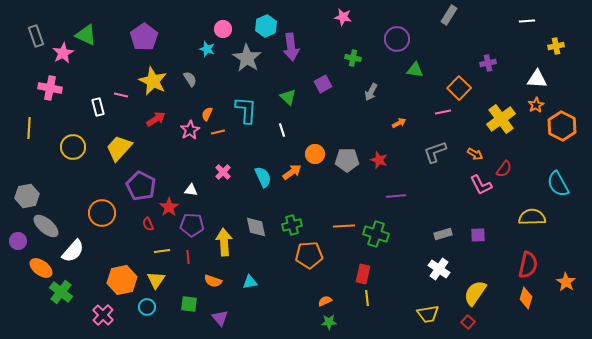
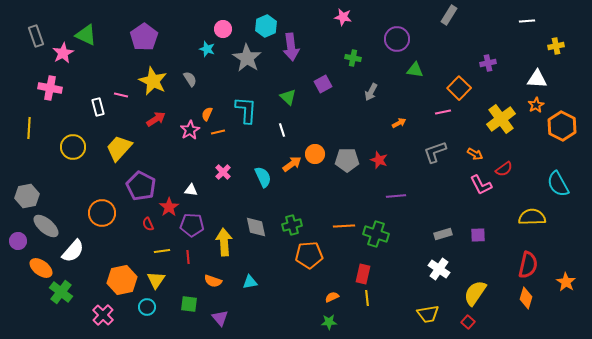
red semicircle at (504, 169): rotated 18 degrees clockwise
orange arrow at (292, 172): moved 8 px up
orange semicircle at (325, 301): moved 7 px right, 4 px up
